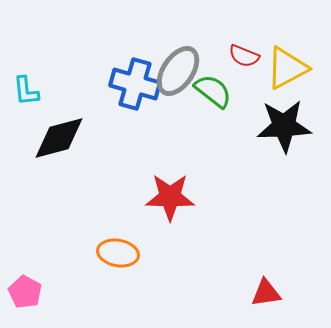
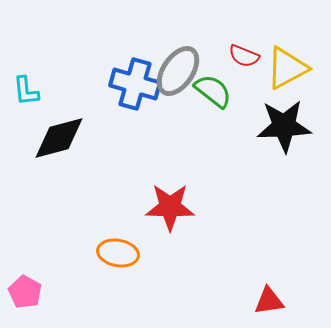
red star: moved 10 px down
red triangle: moved 3 px right, 8 px down
